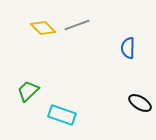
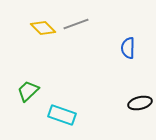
gray line: moved 1 px left, 1 px up
black ellipse: rotated 45 degrees counterclockwise
